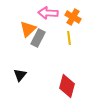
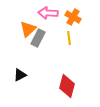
black triangle: rotated 24 degrees clockwise
